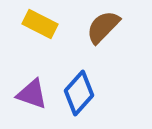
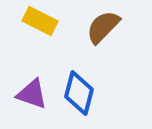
yellow rectangle: moved 3 px up
blue diamond: rotated 27 degrees counterclockwise
